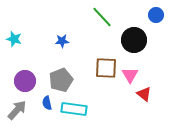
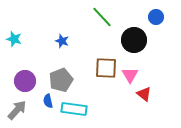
blue circle: moved 2 px down
blue star: rotated 24 degrees clockwise
blue semicircle: moved 1 px right, 2 px up
